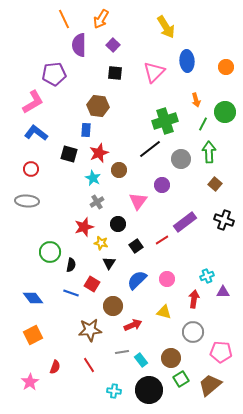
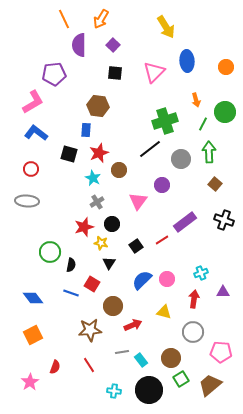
black circle at (118, 224): moved 6 px left
cyan cross at (207, 276): moved 6 px left, 3 px up
blue semicircle at (137, 280): moved 5 px right
